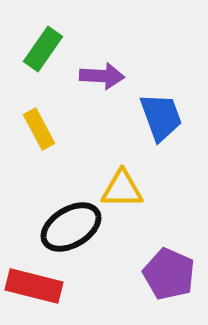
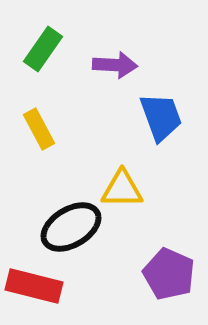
purple arrow: moved 13 px right, 11 px up
